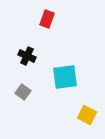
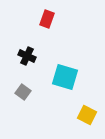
cyan square: rotated 24 degrees clockwise
